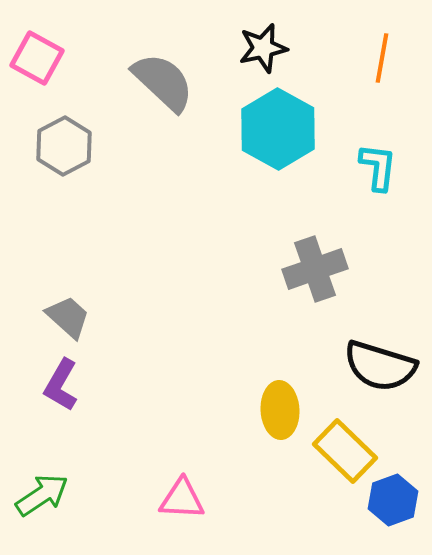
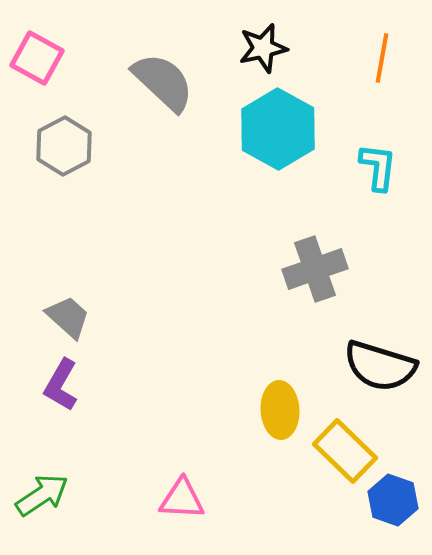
blue hexagon: rotated 21 degrees counterclockwise
